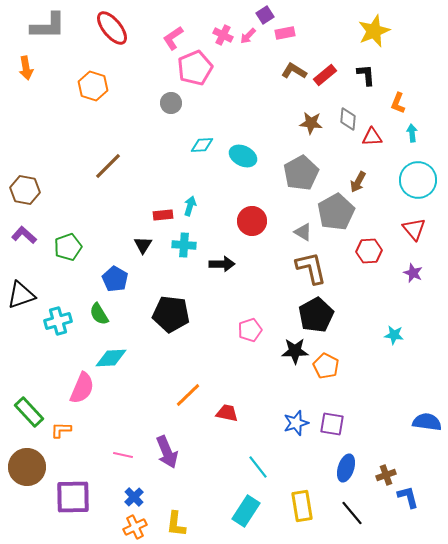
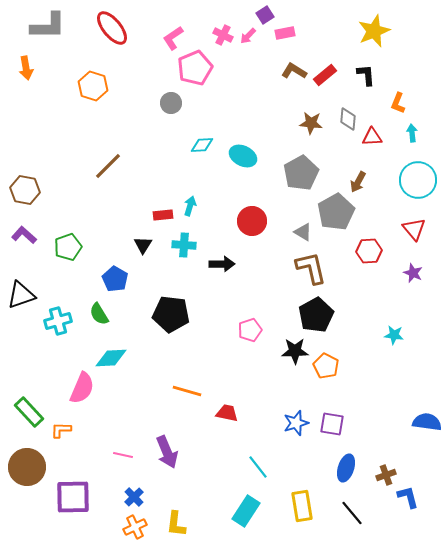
orange line at (188, 395): moved 1 px left, 4 px up; rotated 60 degrees clockwise
